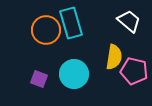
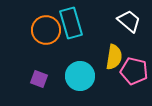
cyan circle: moved 6 px right, 2 px down
